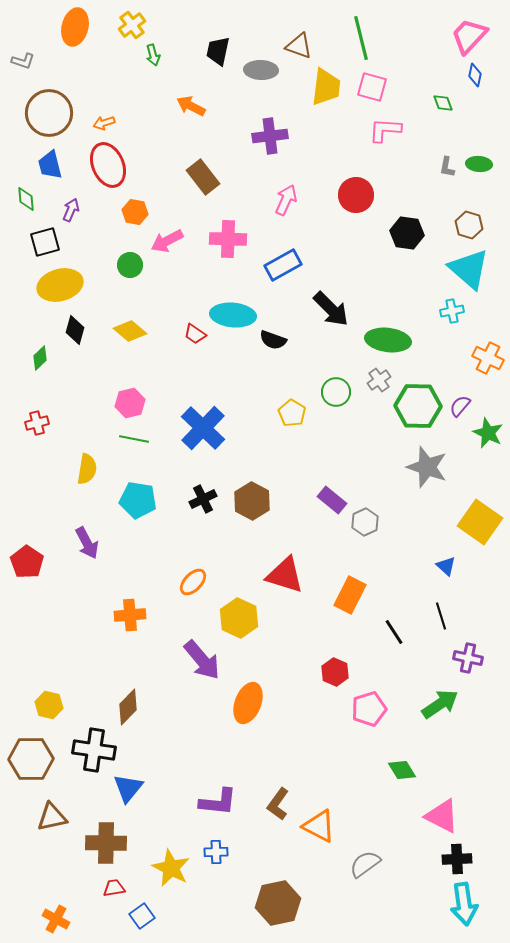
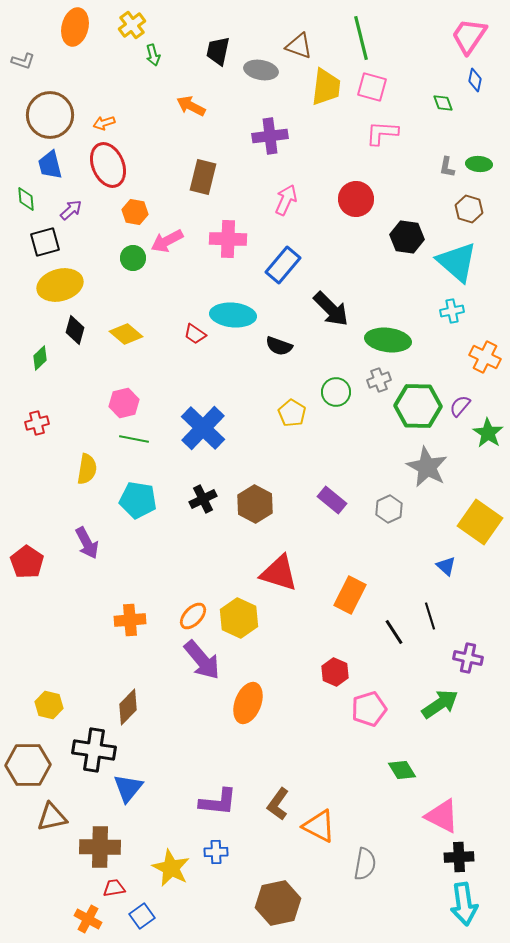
pink trapezoid at (469, 36): rotated 9 degrees counterclockwise
gray ellipse at (261, 70): rotated 8 degrees clockwise
blue diamond at (475, 75): moved 5 px down
brown circle at (49, 113): moved 1 px right, 2 px down
pink L-shape at (385, 130): moved 3 px left, 3 px down
brown rectangle at (203, 177): rotated 52 degrees clockwise
red circle at (356, 195): moved 4 px down
purple arrow at (71, 210): rotated 25 degrees clockwise
brown hexagon at (469, 225): moved 16 px up
black hexagon at (407, 233): moved 4 px down
green circle at (130, 265): moved 3 px right, 7 px up
blue rectangle at (283, 265): rotated 21 degrees counterclockwise
cyan triangle at (469, 269): moved 12 px left, 7 px up
yellow diamond at (130, 331): moved 4 px left, 3 px down
black semicircle at (273, 340): moved 6 px right, 6 px down
orange cross at (488, 358): moved 3 px left, 1 px up
gray cross at (379, 380): rotated 15 degrees clockwise
pink hexagon at (130, 403): moved 6 px left
green star at (488, 433): rotated 8 degrees clockwise
gray star at (427, 467): rotated 9 degrees clockwise
brown hexagon at (252, 501): moved 3 px right, 3 px down
gray hexagon at (365, 522): moved 24 px right, 13 px up
red triangle at (285, 575): moved 6 px left, 2 px up
orange ellipse at (193, 582): moved 34 px down
orange cross at (130, 615): moved 5 px down
black line at (441, 616): moved 11 px left
brown hexagon at (31, 759): moved 3 px left, 6 px down
brown cross at (106, 843): moved 6 px left, 4 px down
black cross at (457, 859): moved 2 px right, 2 px up
gray semicircle at (365, 864): rotated 136 degrees clockwise
orange cross at (56, 919): moved 32 px right
